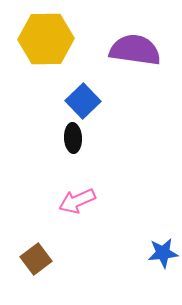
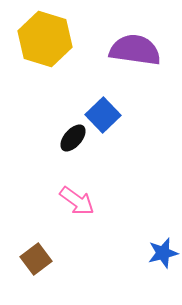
yellow hexagon: moved 1 px left; rotated 18 degrees clockwise
blue square: moved 20 px right, 14 px down
black ellipse: rotated 44 degrees clockwise
pink arrow: rotated 120 degrees counterclockwise
blue star: rotated 8 degrees counterclockwise
